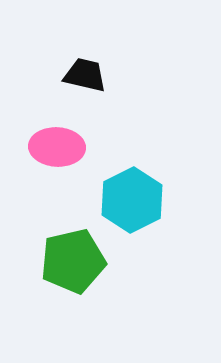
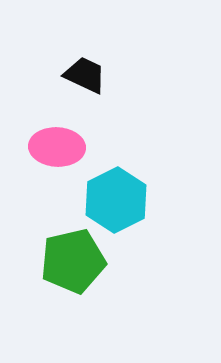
black trapezoid: rotated 12 degrees clockwise
cyan hexagon: moved 16 px left
